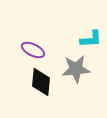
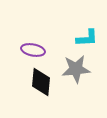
cyan L-shape: moved 4 px left, 1 px up
purple ellipse: rotated 15 degrees counterclockwise
